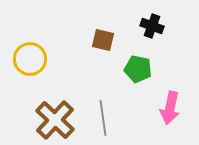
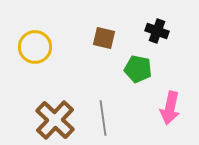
black cross: moved 5 px right, 5 px down
brown square: moved 1 px right, 2 px up
yellow circle: moved 5 px right, 12 px up
